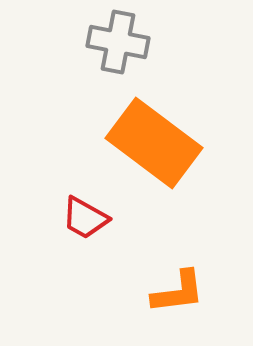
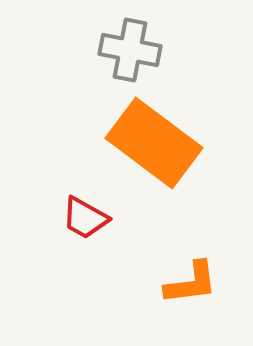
gray cross: moved 12 px right, 8 px down
orange L-shape: moved 13 px right, 9 px up
